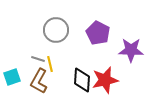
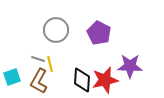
purple pentagon: moved 1 px right
purple star: moved 1 px left, 16 px down
